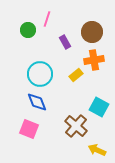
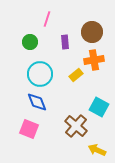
green circle: moved 2 px right, 12 px down
purple rectangle: rotated 24 degrees clockwise
